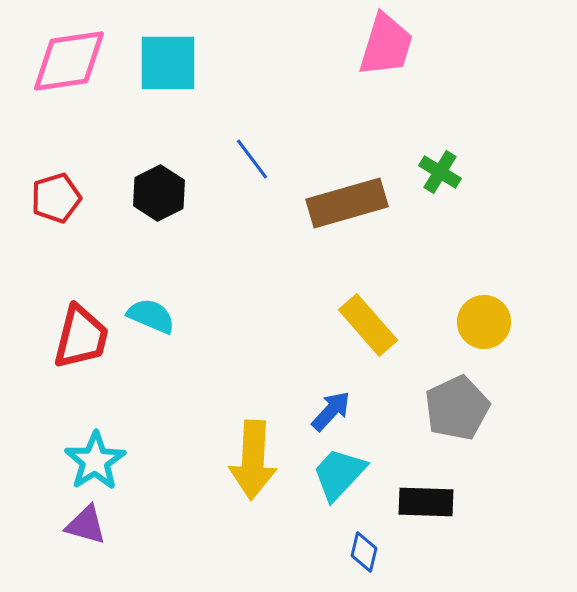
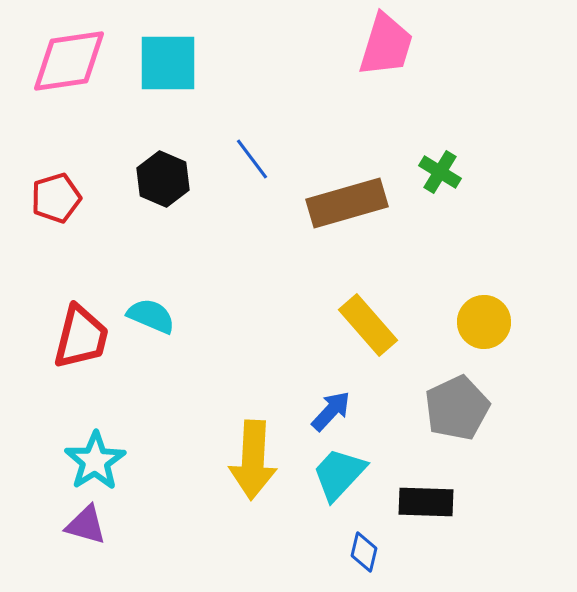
black hexagon: moved 4 px right, 14 px up; rotated 10 degrees counterclockwise
